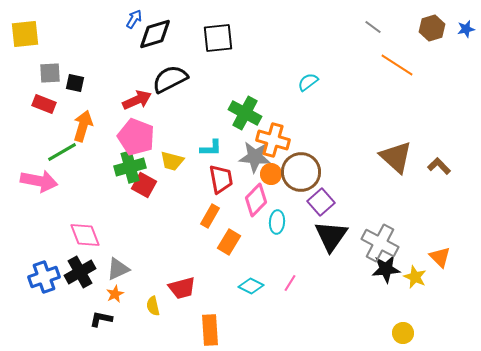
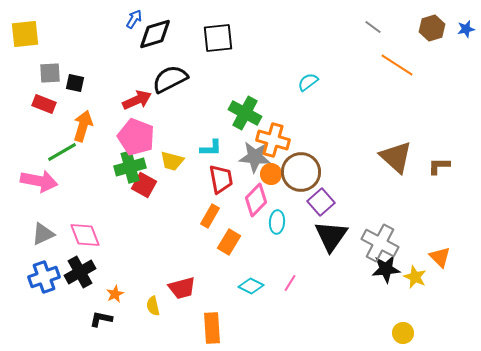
brown L-shape at (439, 166): rotated 45 degrees counterclockwise
gray triangle at (118, 269): moved 75 px left, 35 px up
orange rectangle at (210, 330): moved 2 px right, 2 px up
